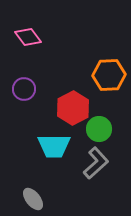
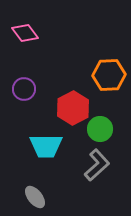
pink diamond: moved 3 px left, 4 px up
green circle: moved 1 px right
cyan trapezoid: moved 8 px left
gray L-shape: moved 1 px right, 2 px down
gray ellipse: moved 2 px right, 2 px up
